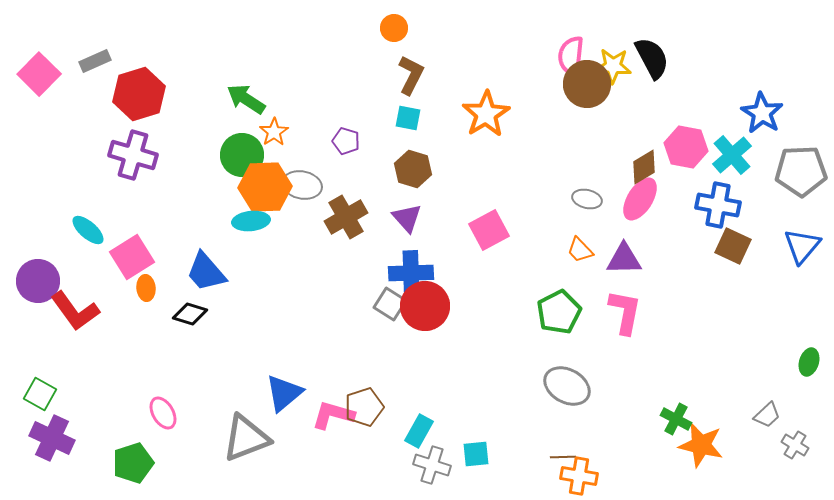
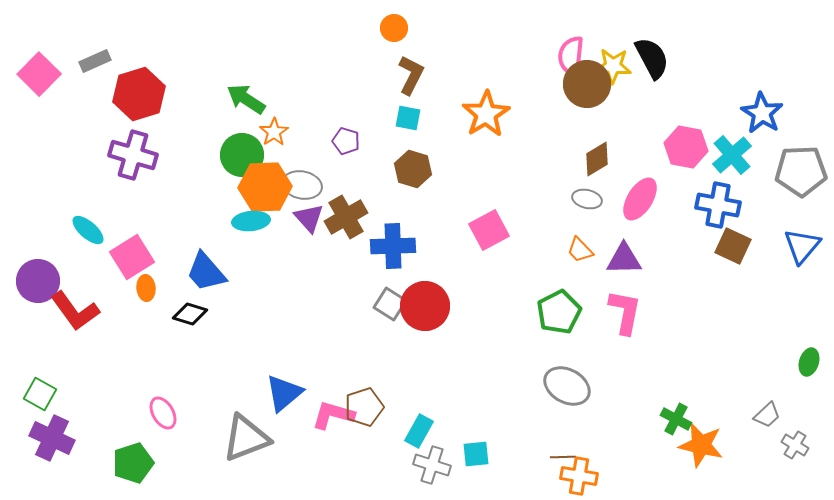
brown diamond at (644, 167): moved 47 px left, 8 px up
purple triangle at (407, 218): moved 98 px left
blue cross at (411, 273): moved 18 px left, 27 px up
